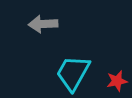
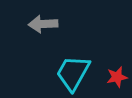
red star: moved 4 px up
